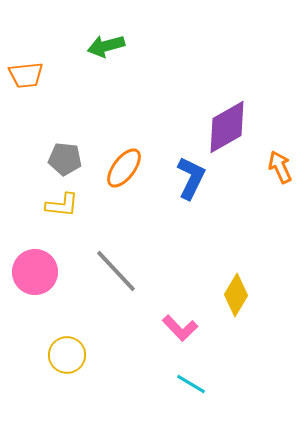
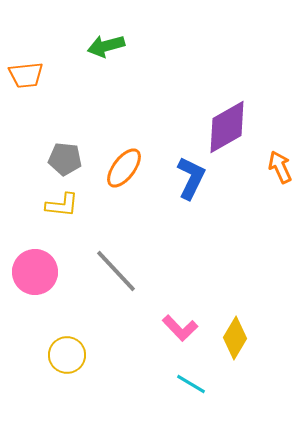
yellow diamond: moved 1 px left, 43 px down
